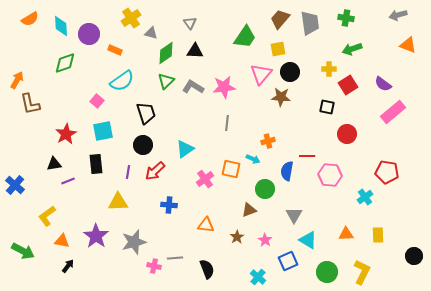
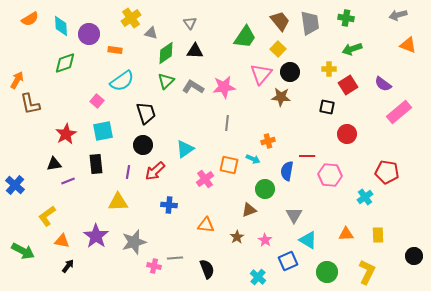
brown trapezoid at (280, 19): moved 2 px down; rotated 100 degrees clockwise
yellow square at (278, 49): rotated 35 degrees counterclockwise
orange rectangle at (115, 50): rotated 16 degrees counterclockwise
pink rectangle at (393, 112): moved 6 px right
orange square at (231, 169): moved 2 px left, 4 px up
yellow L-shape at (362, 272): moved 5 px right
